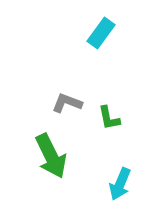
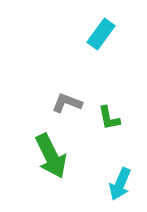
cyan rectangle: moved 1 px down
